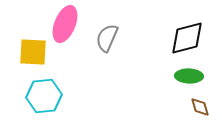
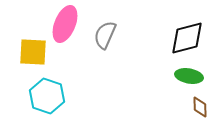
gray semicircle: moved 2 px left, 3 px up
green ellipse: rotated 8 degrees clockwise
cyan hexagon: moved 3 px right; rotated 24 degrees clockwise
brown diamond: rotated 15 degrees clockwise
